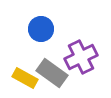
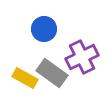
blue circle: moved 3 px right
purple cross: moved 1 px right
